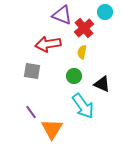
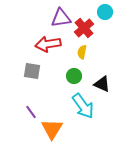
purple triangle: moved 1 px left, 3 px down; rotated 30 degrees counterclockwise
